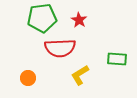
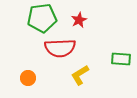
red star: rotated 14 degrees clockwise
green rectangle: moved 4 px right
